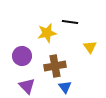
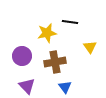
brown cross: moved 4 px up
